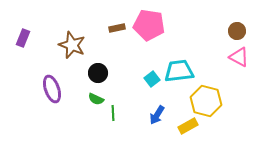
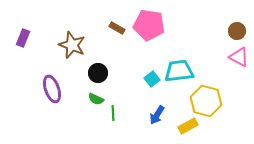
brown rectangle: rotated 42 degrees clockwise
